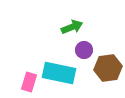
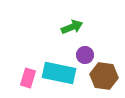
purple circle: moved 1 px right, 5 px down
brown hexagon: moved 4 px left, 8 px down; rotated 16 degrees clockwise
pink rectangle: moved 1 px left, 4 px up
